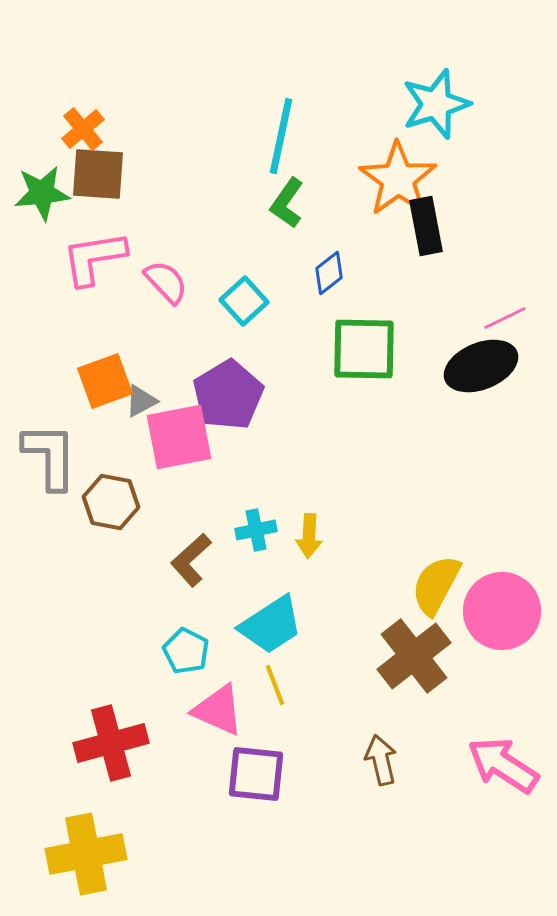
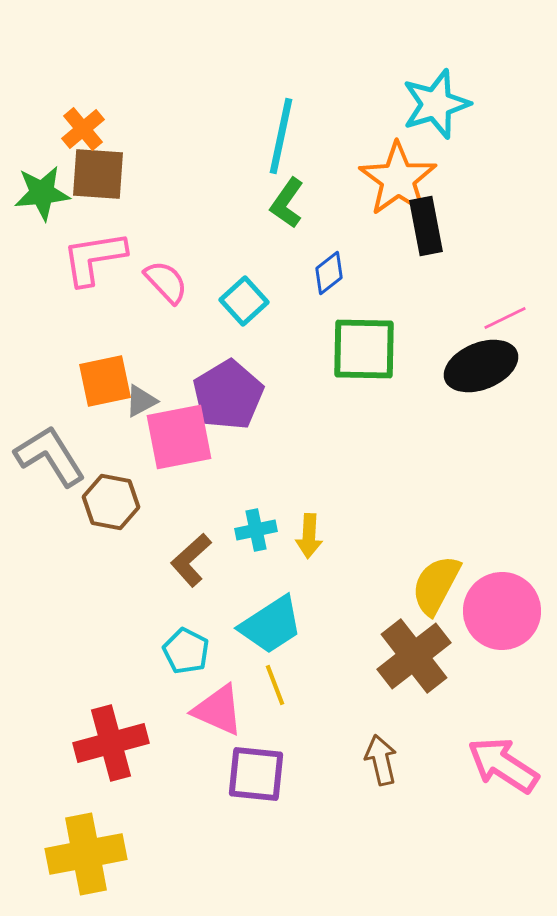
orange square: rotated 8 degrees clockwise
gray L-shape: rotated 32 degrees counterclockwise
